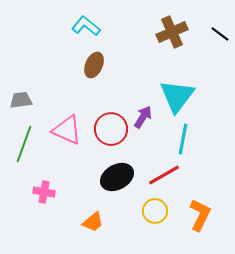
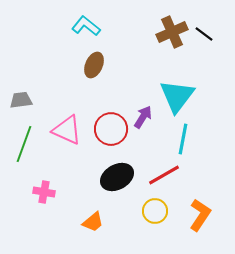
black line: moved 16 px left
orange L-shape: rotated 8 degrees clockwise
